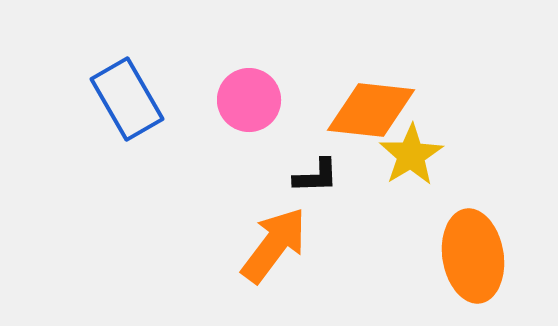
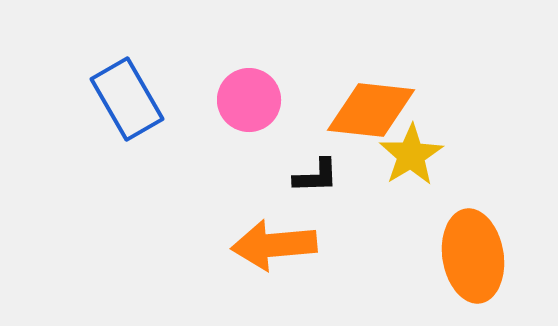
orange arrow: rotated 132 degrees counterclockwise
